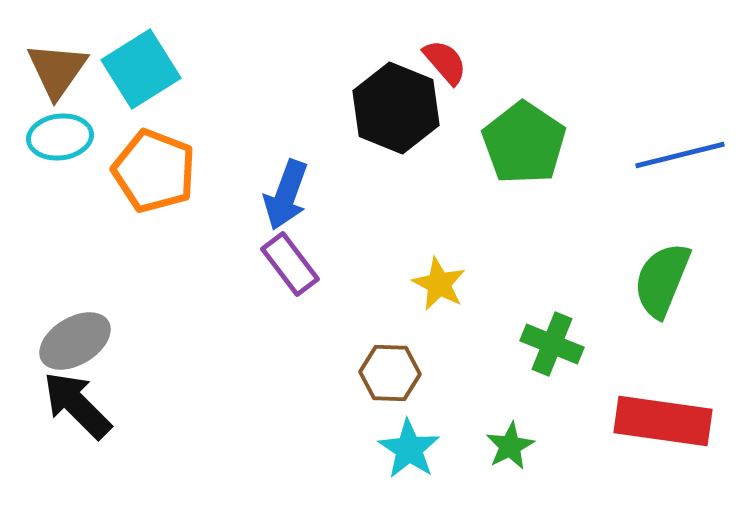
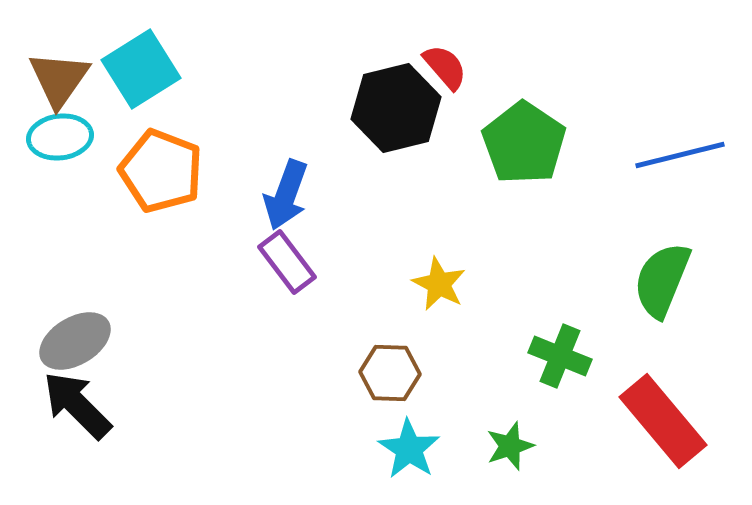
red semicircle: moved 5 px down
brown triangle: moved 2 px right, 9 px down
black hexagon: rotated 24 degrees clockwise
orange pentagon: moved 7 px right
purple rectangle: moved 3 px left, 2 px up
green cross: moved 8 px right, 12 px down
red rectangle: rotated 42 degrees clockwise
green star: rotated 9 degrees clockwise
